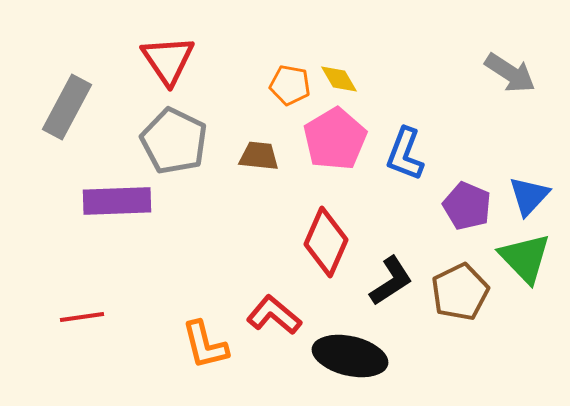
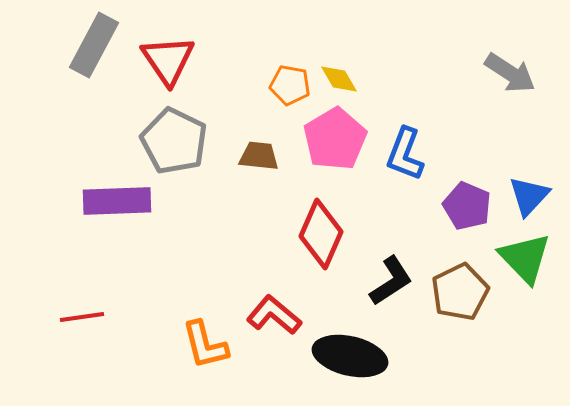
gray rectangle: moved 27 px right, 62 px up
red diamond: moved 5 px left, 8 px up
